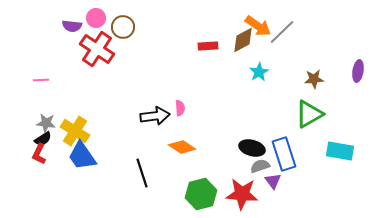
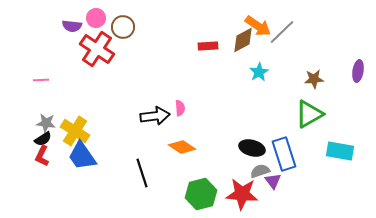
red L-shape: moved 3 px right, 2 px down
gray semicircle: moved 5 px down
